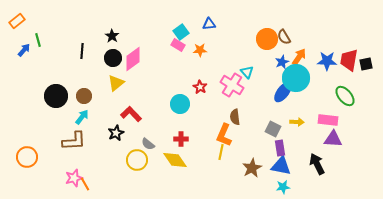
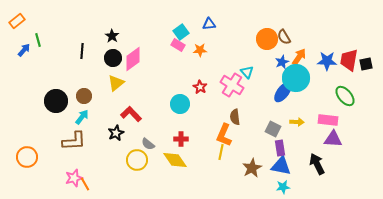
black circle at (56, 96): moved 5 px down
